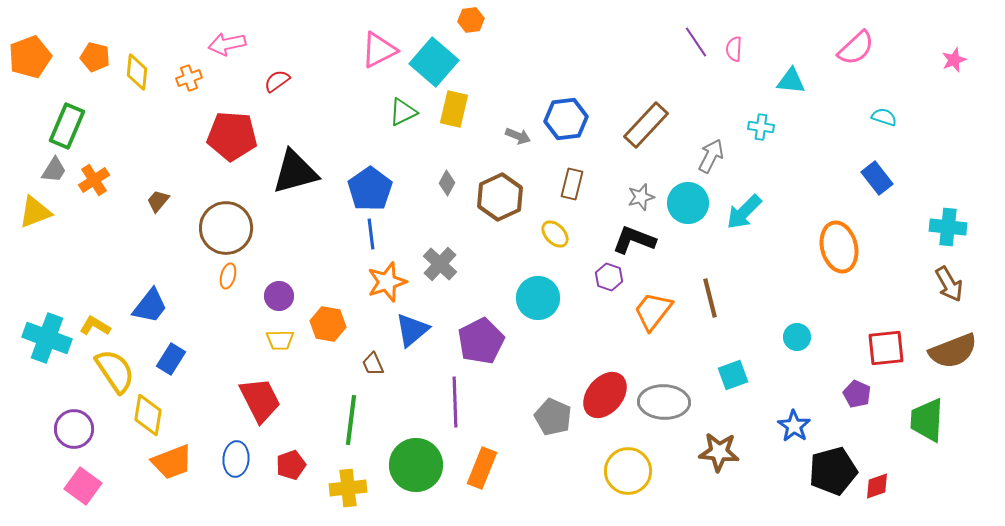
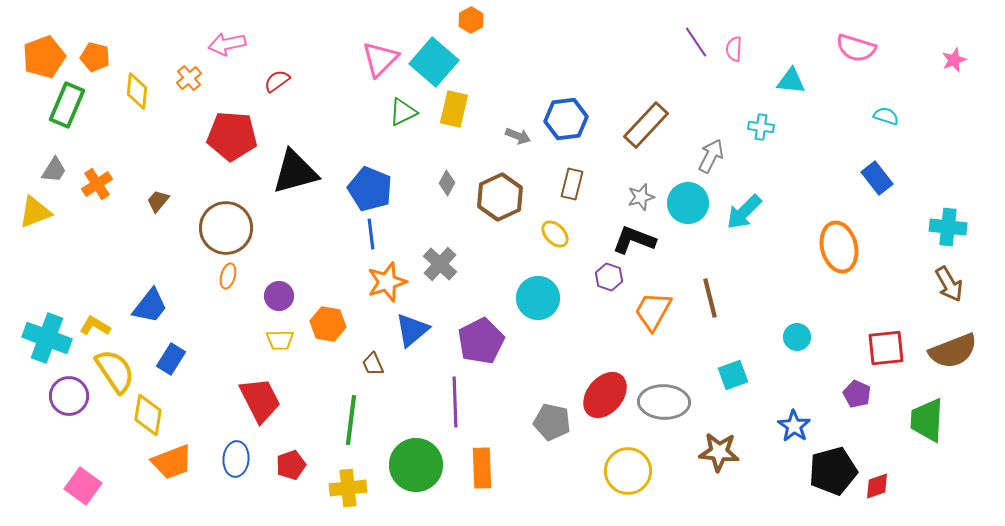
orange hexagon at (471, 20): rotated 20 degrees counterclockwise
pink semicircle at (856, 48): rotated 60 degrees clockwise
pink triangle at (379, 50): moved 1 px right, 9 px down; rotated 18 degrees counterclockwise
orange pentagon at (30, 57): moved 14 px right
yellow diamond at (137, 72): moved 19 px down
orange cross at (189, 78): rotated 20 degrees counterclockwise
cyan semicircle at (884, 117): moved 2 px right, 1 px up
green rectangle at (67, 126): moved 21 px up
orange cross at (94, 180): moved 3 px right, 4 px down
blue pentagon at (370, 189): rotated 15 degrees counterclockwise
orange trapezoid at (653, 311): rotated 9 degrees counterclockwise
gray pentagon at (553, 417): moved 1 px left, 5 px down; rotated 12 degrees counterclockwise
purple circle at (74, 429): moved 5 px left, 33 px up
orange rectangle at (482, 468): rotated 24 degrees counterclockwise
